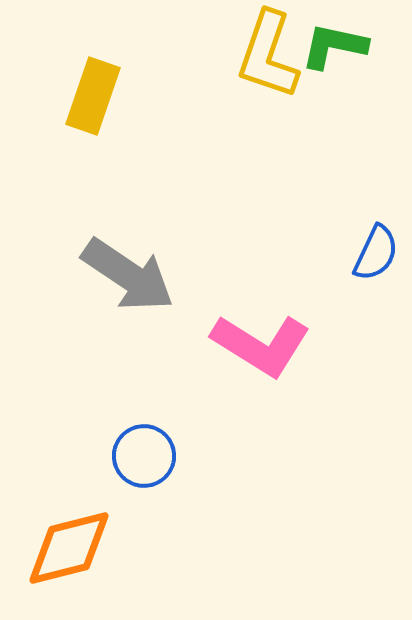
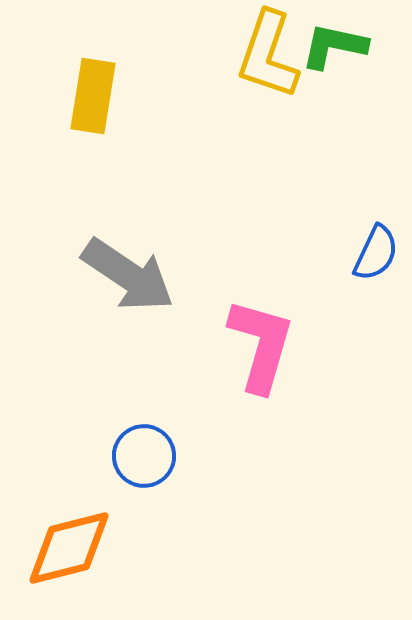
yellow rectangle: rotated 10 degrees counterclockwise
pink L-shape: rotated 106 degrees counterclockwise
